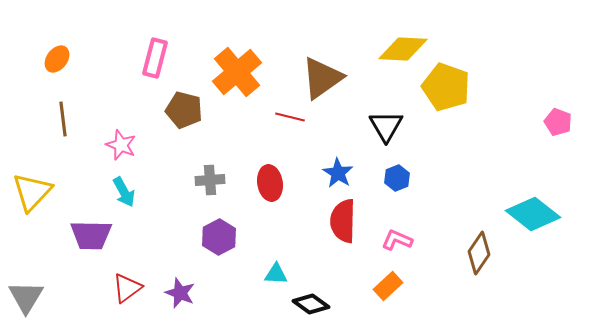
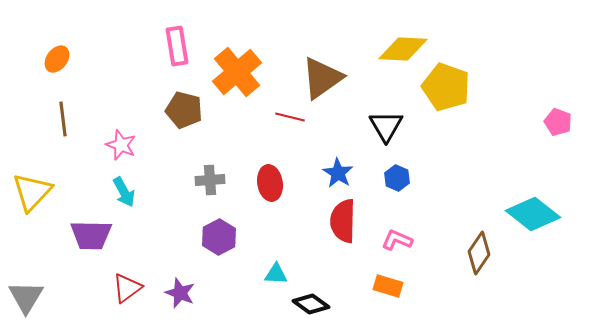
pink rectangle: moved 22 px right, 12 px up; rotated 24 degrees counterclockwise
blue hexagon: rotated 15 degrees counterclockwise
orange rectangle: rotated 60 degrees clockwise
